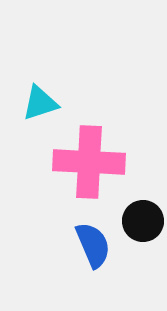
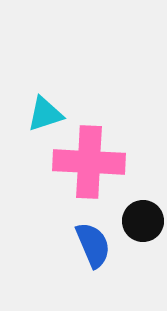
cyan triangle: moved 5 px right, 11 px down
